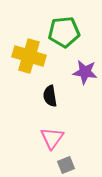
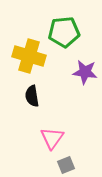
black semicircle: moved 18 px left
